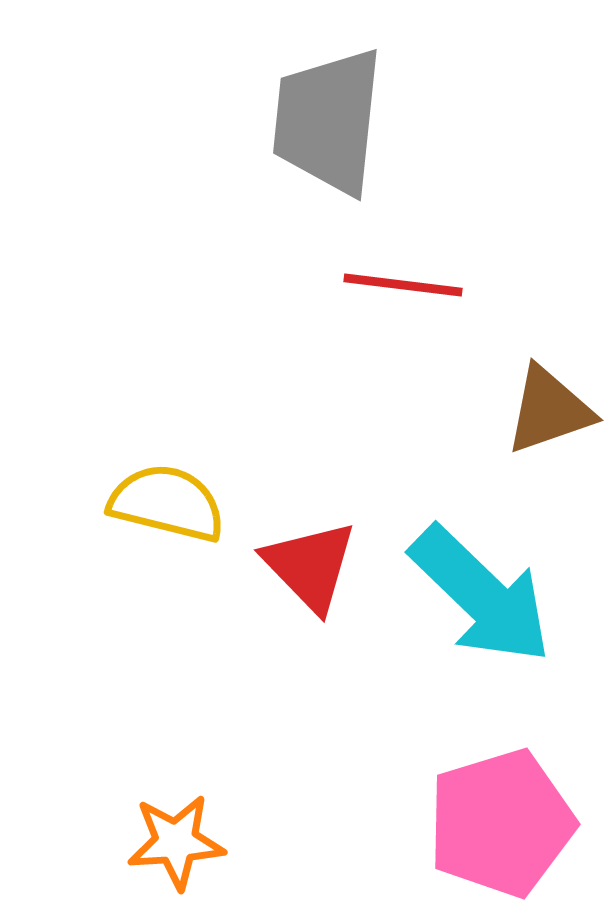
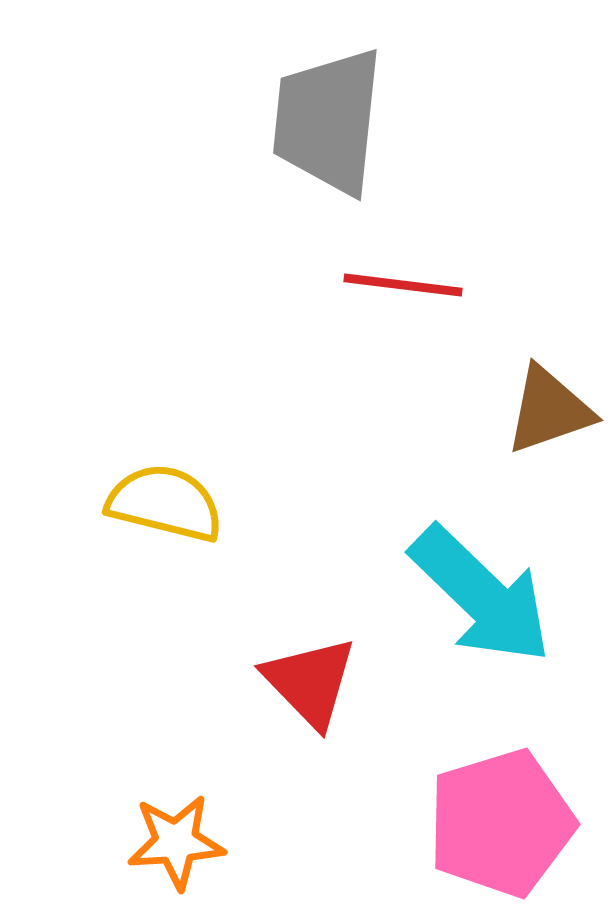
yellow semicircle: moved 2 px left
red triangle: moved 116 px down
